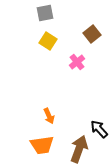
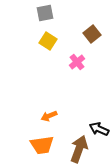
orange arrow: rotated 91 degrees clockwise
black arrow: rotated 24 degrees counterclockwise
